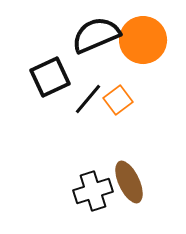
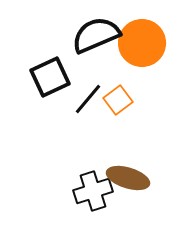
orange circle: moved 1 px left, 3 px down
brown ellipse: moved 1 px left, 4 px up; rotated 48 degrees counterclockwise
